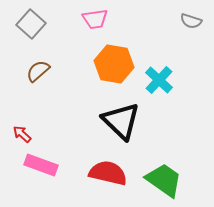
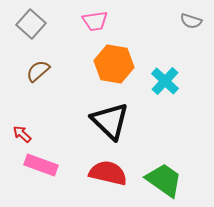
pink trapezoid: moved 2 px down
cyan cross: moved 6 px right, 1 px down
black triangle: moved 11 px left
